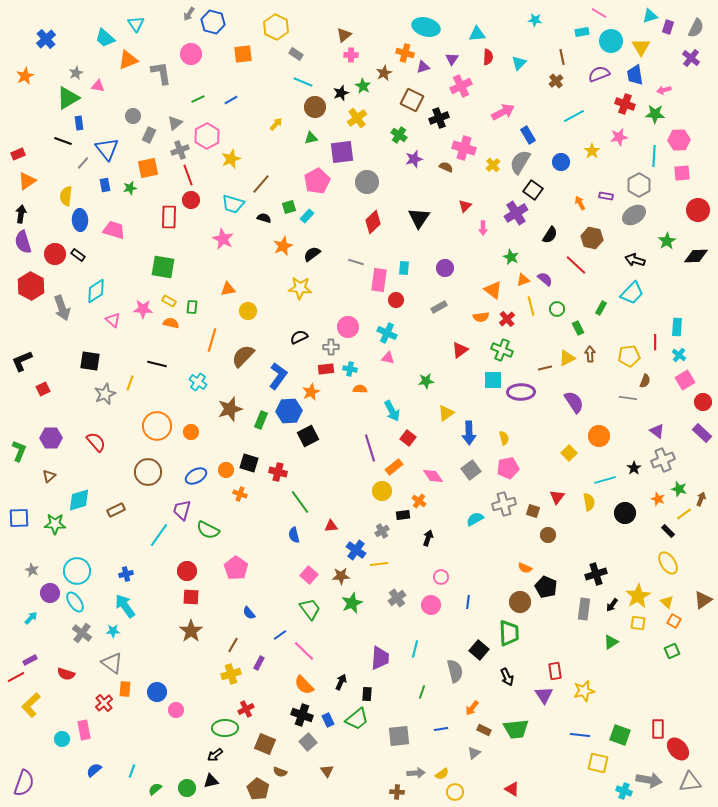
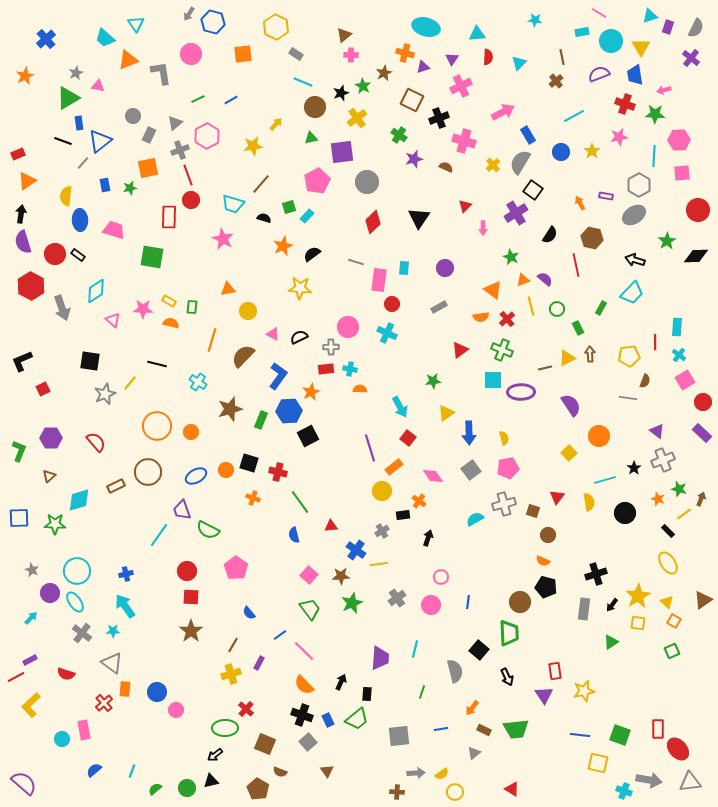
pink cross at (464, 148): moved 7 px up
blue triangle at (107, 149): moved 7 px left, 8 px up; rotated 30 degrees clockwise
yellow star at (231, 159): moved 22 px right, 13 px up; rotated 12 degrees clockwise
blue circle at (561, 162): moved 10 px up
red line at (576, 265): rotated 35 degrees clockwise
green square at (163, 267): moved 11 px left, 10 px up
red circle at (396, 300): moved 4 px left, 4 px down
pink triangle at (388, 358): moved 115 px left, 24 px up; rotated 16 degrees clockwise
green star at (426, 381): moved 7 px right
yellow line at (130, 383): rotated 21 degrees clockwise
purple semicircle at (574, 402): moved 3 px left, 3 px down
cyan arrow at (392, 411): moved 8 px right, 4 px up
orange cross at (240, 494): moved 13 px right, 4 px down
brown rectangle at (116, 510): moved 24 px up
purple trapezoid at (182, 510): rotated 35 degrees counterclockwise
orange semicircle at (525, 568): moved 18 px right, 7 px up
black pentagon at (546, 587): rotated 10 degrees counterclockwise
red cross at (246, 709): rotated 21 degrees counterclockwise
purple semicircle at (24, 783): rotated 68 degrees counterclockwise
